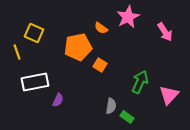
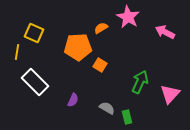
pink star: rotated 15 degrees counterclockwise
orange semicircle: rotated 112 degrees clockwise
pink arrow: rotated 150 degrees clockwise
orange pentagon: rotated 8 degrees clockwise
yellow line: rotated 28 degrees clockwise
white rectangle: rotated 56 degrees clockwise
pink triangle: moved 1 px right, 1 px up
purple semicircle: moved 15 px right
gray semicircle: moved 4 px left, 2 px down; rotated 70 degrees counterclockwise
green rectangle: rotated 40 degrees clockwise
